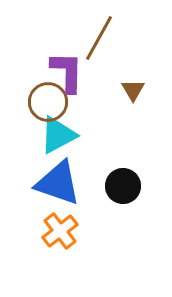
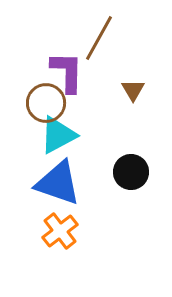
brown circle: moved 2 px left, 1 px down
black circle: moved 8 px right, 14 px up
